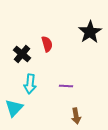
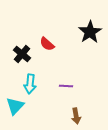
red semicircle: rotated 147 degrees clockwise
cyan triangle: moved 1 px right, 2 px up
